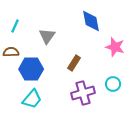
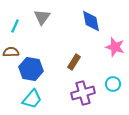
gray triangle: moved 5 px left, 19 px up
brown rectangle: moved 1 px up
blue hexagon: rotated 10 degrees clockwise
